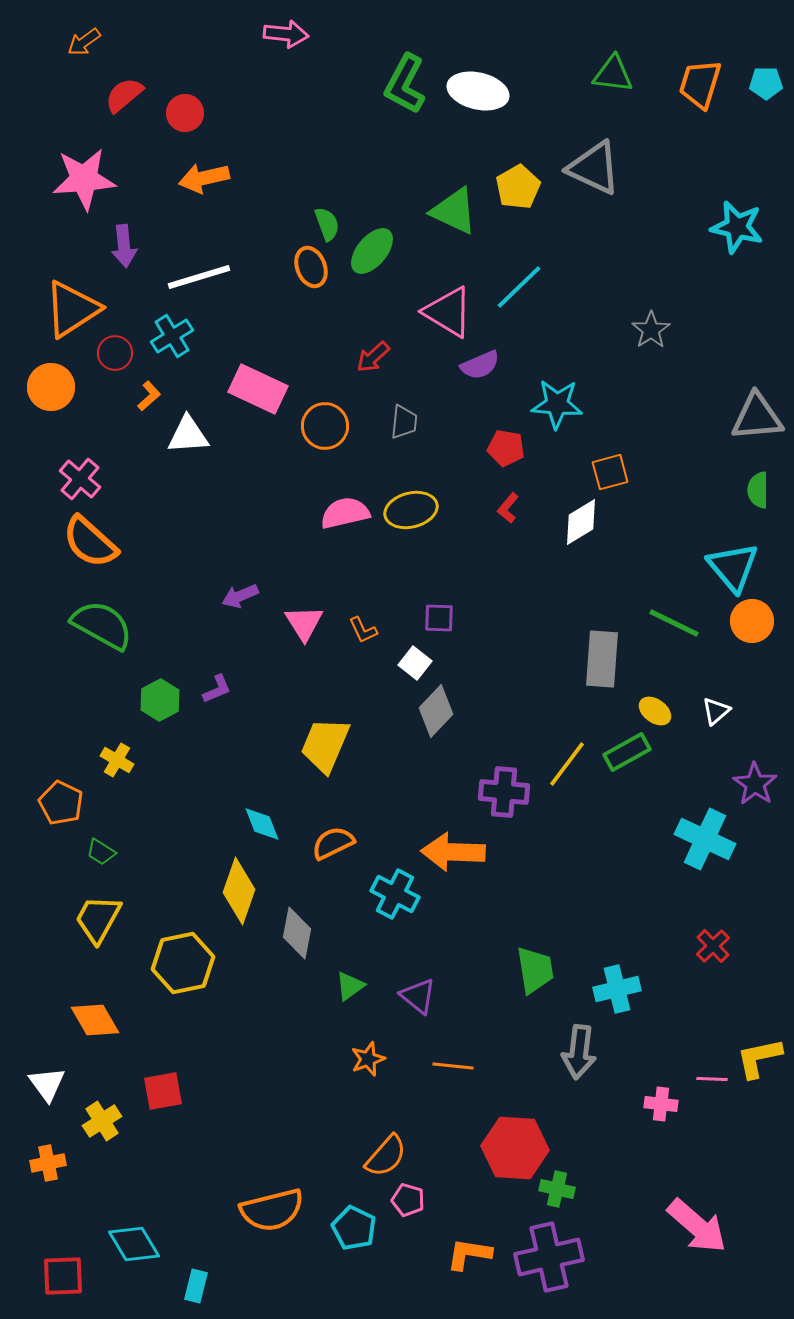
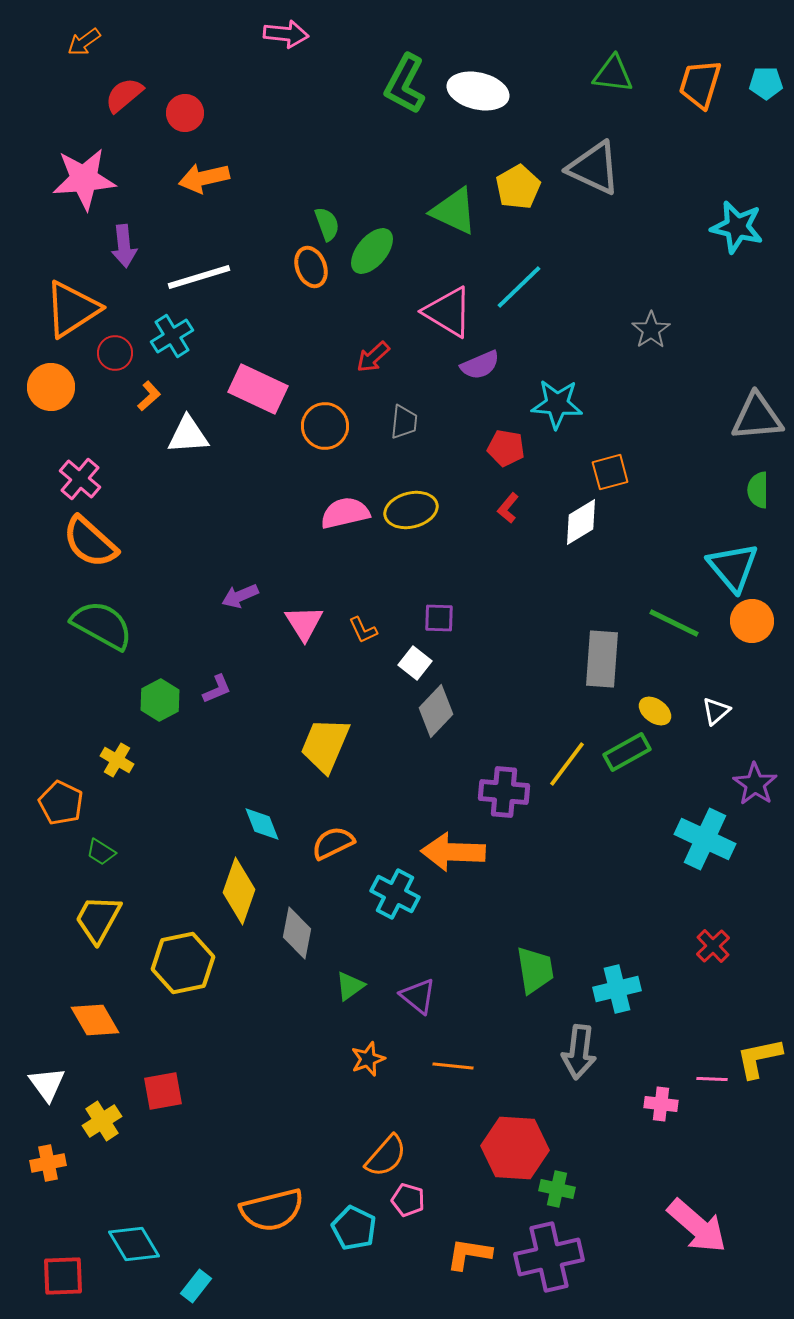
cyan rectangle at (196, 1286): rotated 24 degrees clockwise
